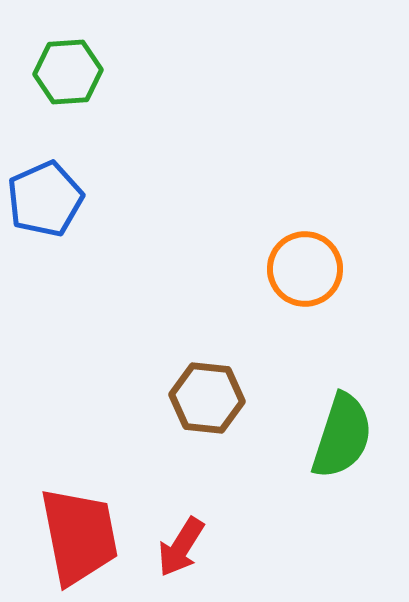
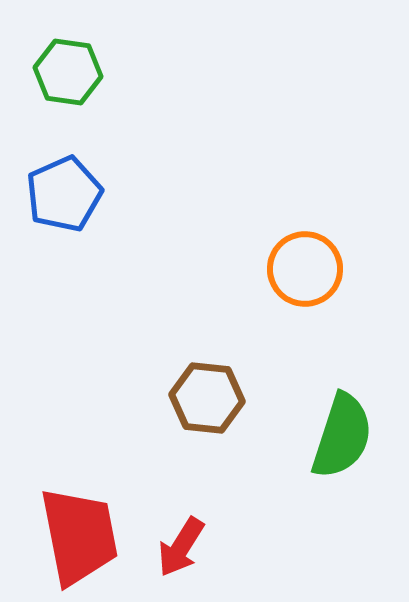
green hexagon: rotated 12 degrees clockwise
blue pentagon: moved 19 px right, 5 px up
